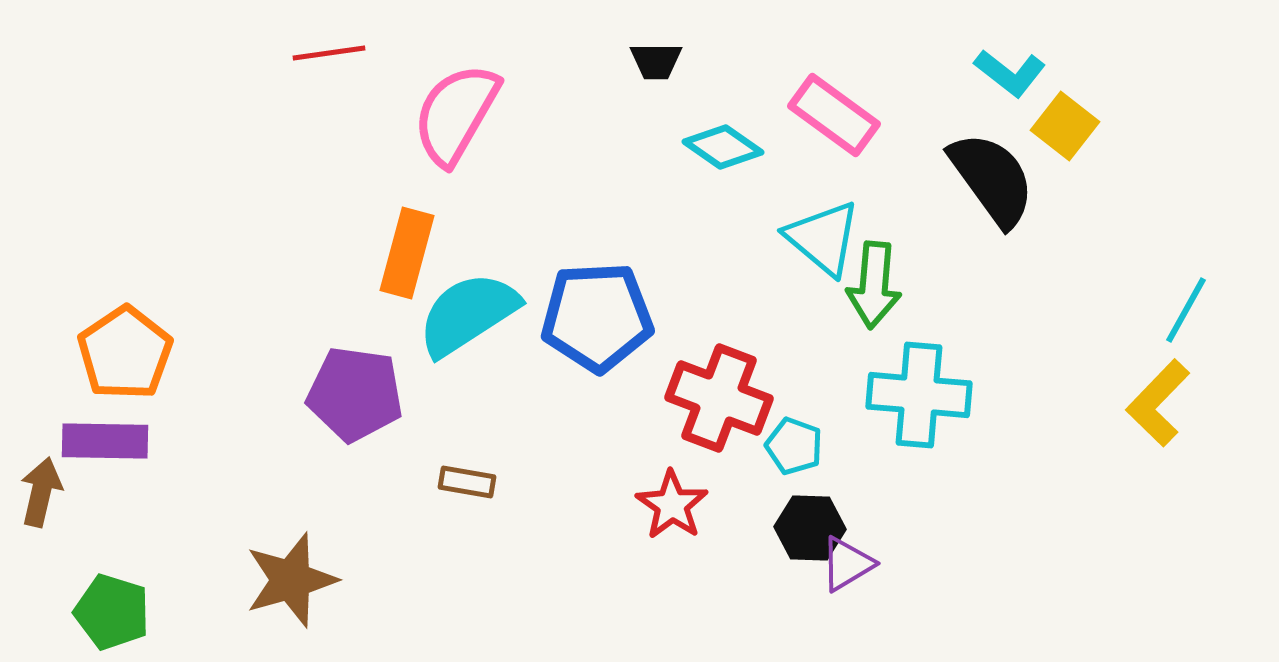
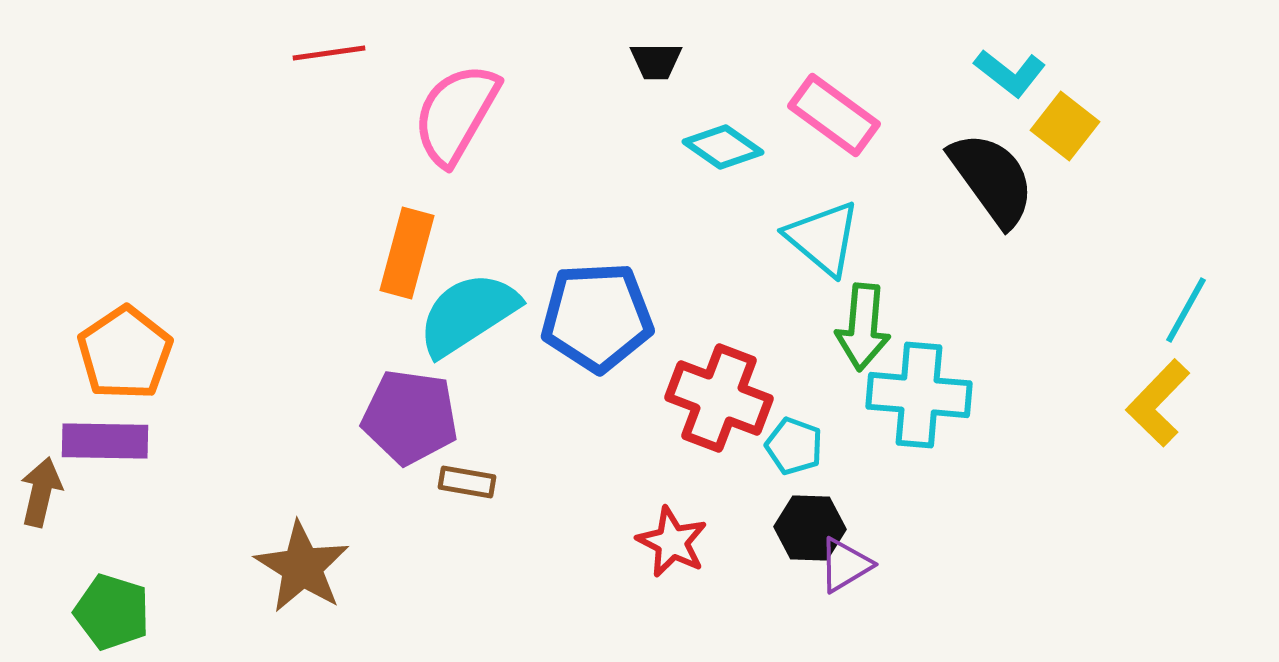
green arrow: moved 11 px left, 42 px down
purple pentagon: moved 55 px right, 23 px down
red star: moved 37 px down; rotated 8 degrees counterclockwise
purple triangle: moved 2 px left, 1 px down
brown star: moved 11 px right, 13 px up; rotated 24 degrees counterclockwise
